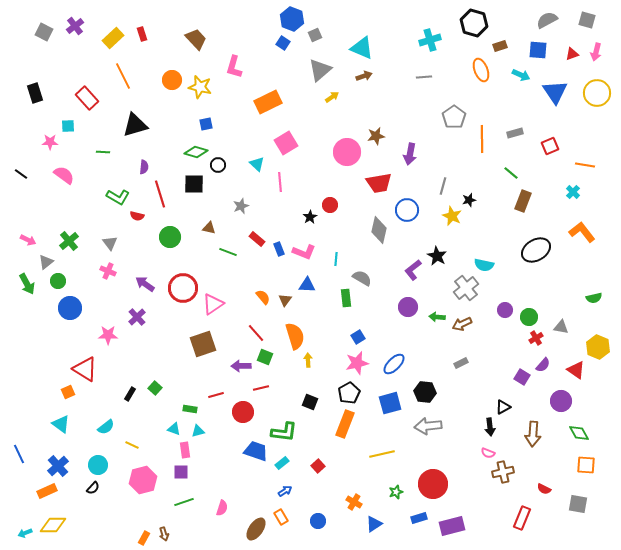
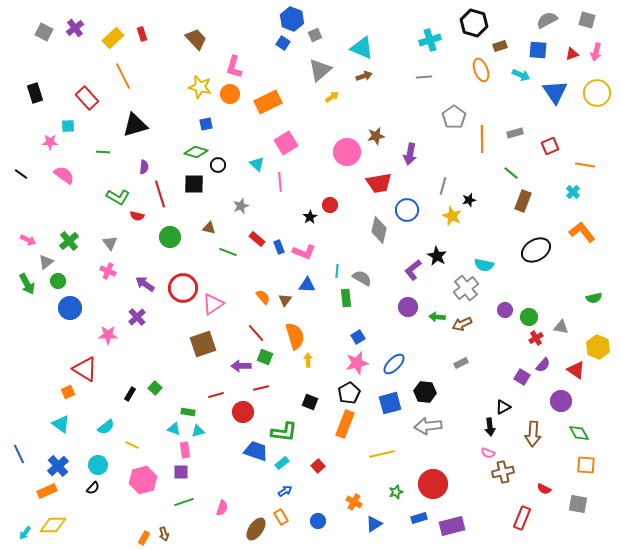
purple cross at (75, 26): moved 2 px down
orange circle at (172, 80): moved 58 px right, 14 px down
blue rectangle at (279, 249): moved 2 px up
cyan line at (336, 259): moved 1 px right, 12 px down
green rectangle at (190, 409): moved 2 px left, 3 px down
cyan arrow at (25, 533): rotated 32 degrees counterclockwise
